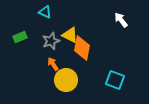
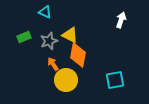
white arrow: rotated 56 degrees clockwise
green rectangle: moved 4 px right
gray star: moved 2 px left
orange diamond: moved 4 px left, 7 px down
cyan square: rotated 30 degrees counterclockwise
